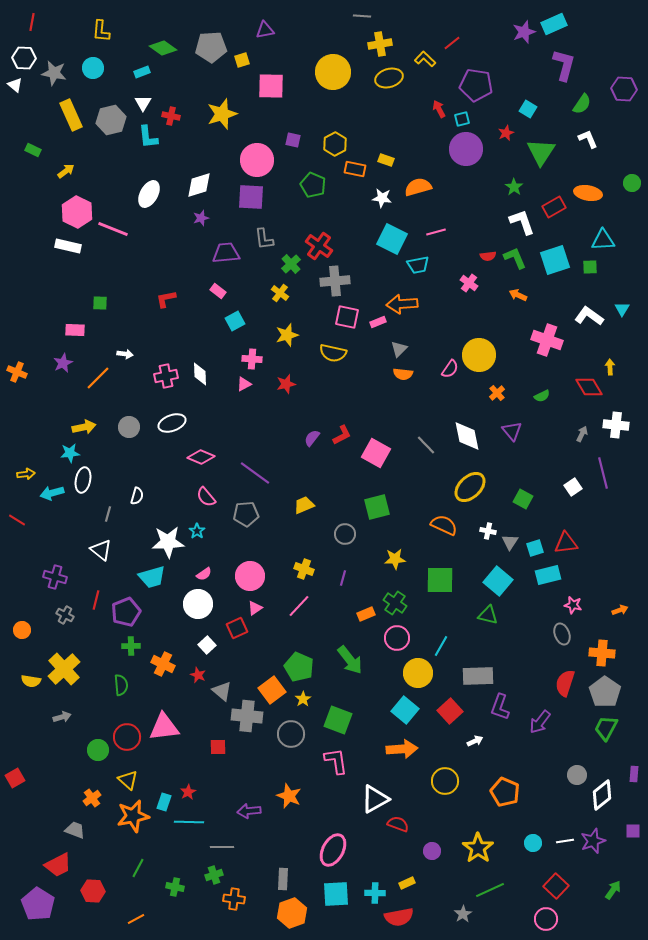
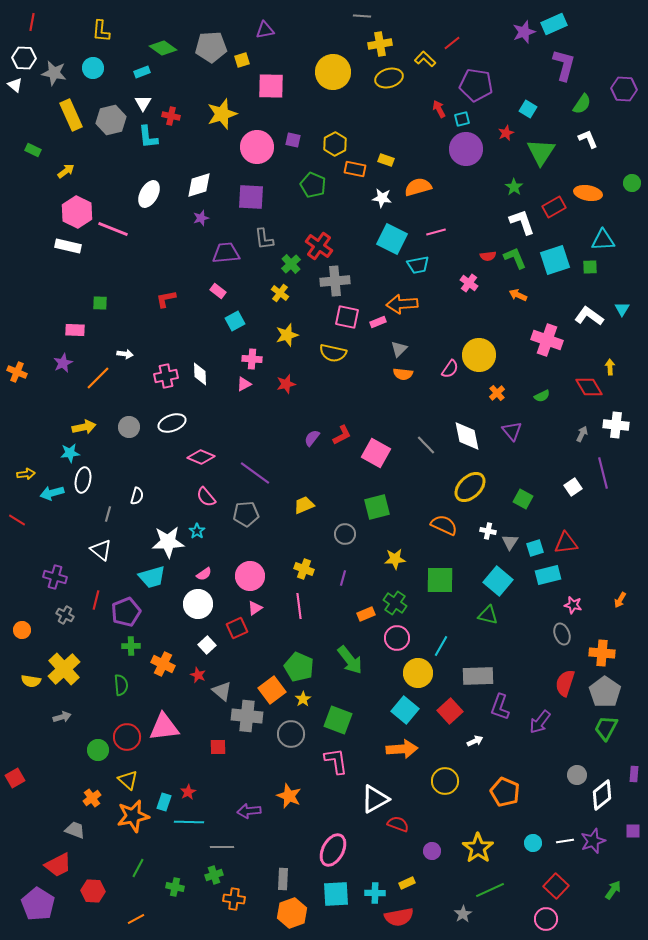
pink circle at (257, 160): moved 13 px up
pink line at (299, 606): rotated 50 degrees counterclockwise
orange arrow at (620, 610): moved 10 px up; rotated 140 degrees clockwise
